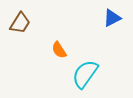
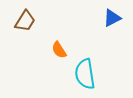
brown trapezoid: moved 5 px right, 2 px up
cyan semicircle: rotated 44 degrees counterclockwise
